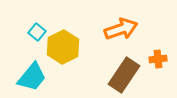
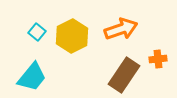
yellow hexagon: moved 9 px right, 11 px up
